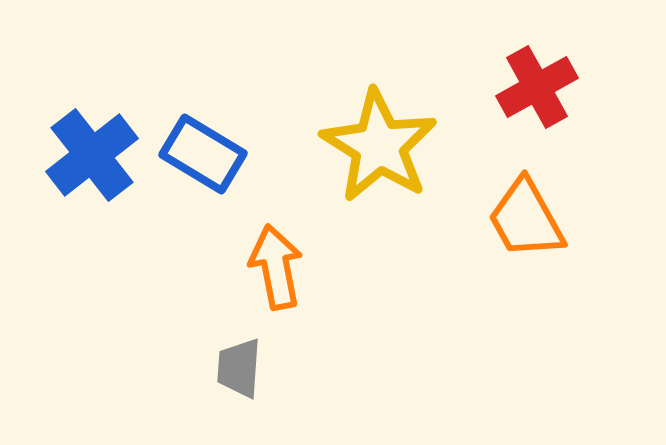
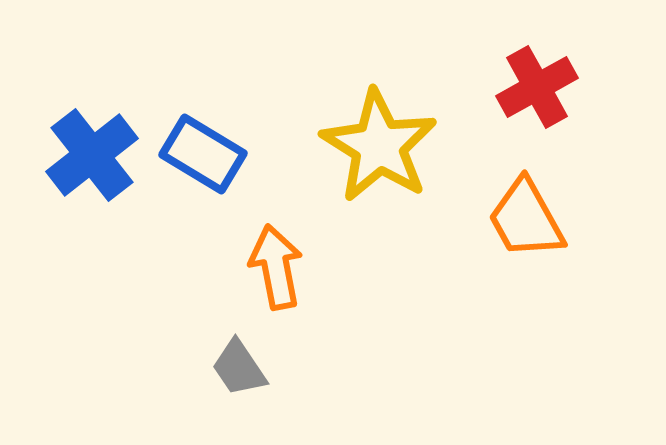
gray trapezoid: rotated 38 degrees counterclockwise
